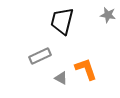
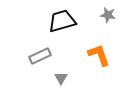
black trapezoid: rotated 60 degrees clockwise
orange L-shape: moved 13 px right, 14 px up
gray triangle: rotated 32 degrees clockwise
